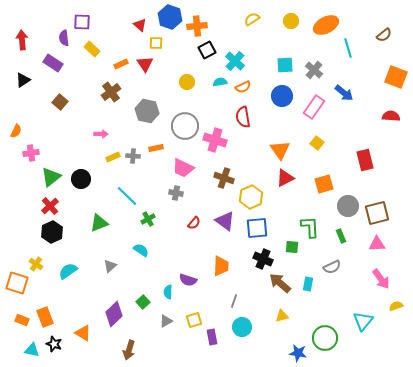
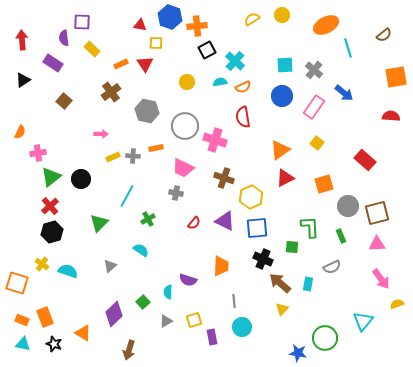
yellow circle at (291, 21): moved 9 px left, 6 px up
red triangle at (140, 25): rotated 32 degrees counterclockwise
orange square at (396, 77): rotated 30 degrees counterclockwise
brown square at (60, 102): moved 4 px right, 1 px up
orange semicircle at (16, 131): moved 4 px right, 1 px down
orange triangle at (280, 150): rotated 30 degrees clockwise
pink cross at (31, 153): moved 7 px right
red rectangle at (365, 160): rotated 35 degrees counterclockwise
cyan line at (127, 196): rotated 75 degrees clockwise
purple triangle at (225, 221): rotated 10 degrees counterclockwise
green triangle at (99, 223): rotated 24 degrees counterclockwise
black hexagon at (52, 232): rotated 10 degrees clockwise
yellow cross at (36, 264): moved 6 px right
cyan semicircle at (68, 271): rotated 54 degrees clockwise
gray line at (234, 301): rotated 24 degrees counterclockwise
yellow semicircle at (396, 306): moved 1 px right, 2 px up
yellow triangle at (282, 316): moved 7 px up; rotated 32 degrees counterclockwise
cyan triangle at (32, 350): moved 9 px left, 6 px up
